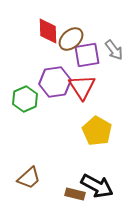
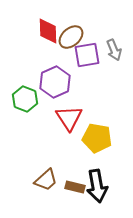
brown ellipse: moved 2 px up
gray arrow: rotated 15 degrees clockwise
purple hexagon: rotated 16 degrees counterclockwise
red triangle: moved 13 px left, 31 px down
green hexagon: rotated 15 degrees counterclockwise
yellow pentagon: moved 7 px down; rotated 20 degrees counterclockwise
brown trapezoid: moved 17 px right, 2 px down
black arrow: rotated 52 degrees clockwise
brown rectangle: moved 7 px up
